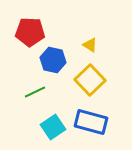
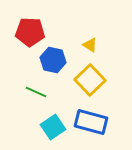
green line: moved 1 px right; rotated 50 degrees clockwise
